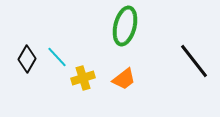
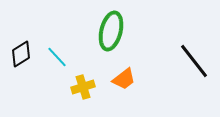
green ellipse: moved 14 px left, 5 px down
black diamond: moved 6 px left, 5 px up; rotated 28 degrees clockwise
yellow cross: moved 9 px down
